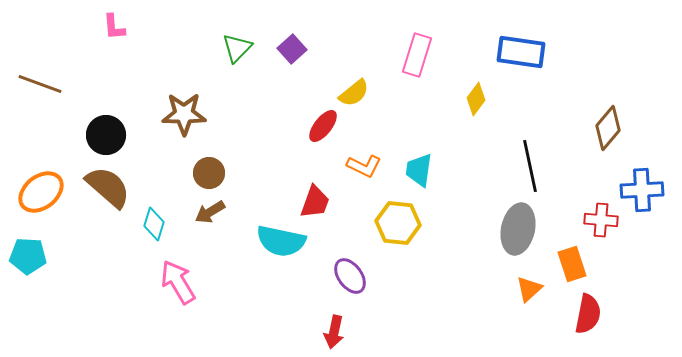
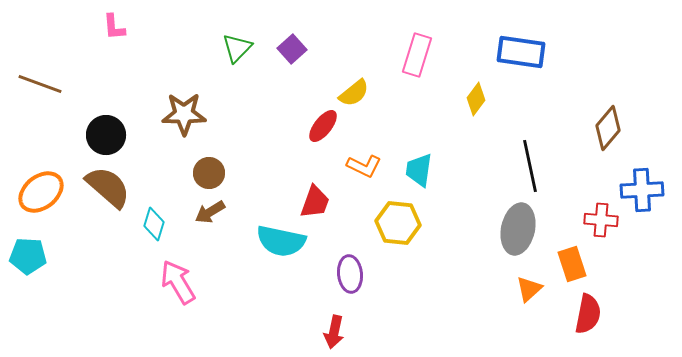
purple ellipse: moved 2 px up; rotated 30 degrees clockwise
